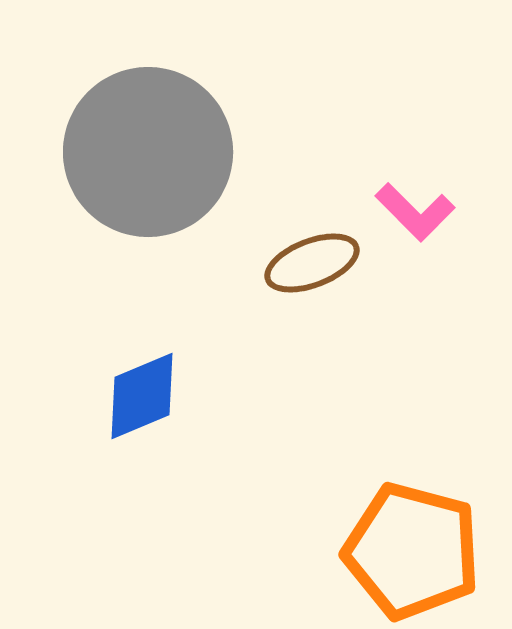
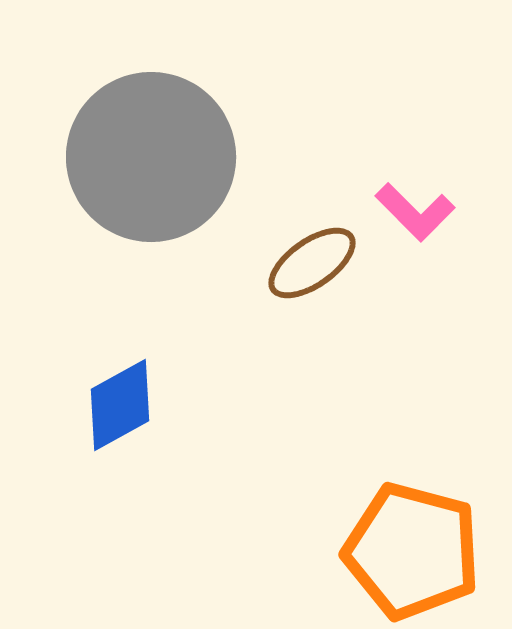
gray circle: moved 3 px right, 5 px down
brown ellipse: rotated 14 degrees counterclockwise
blue diamond: moved 22 px left, 9 px down; rotated 6 degrees counterclockwise
